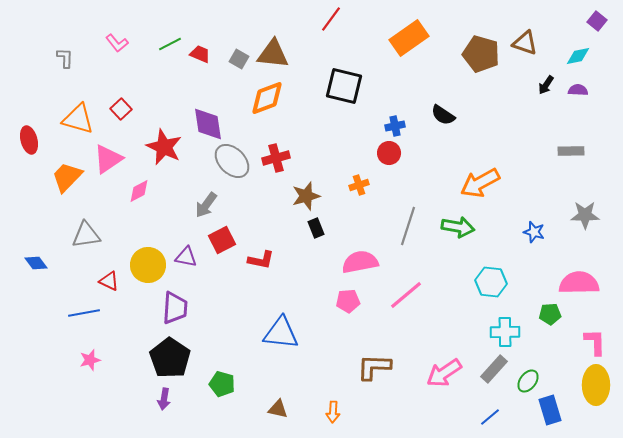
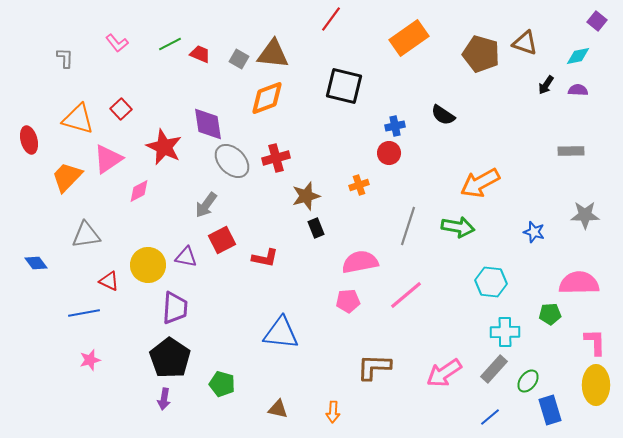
red L-shape at (261, 260): moved 4 px right, 2 px up
